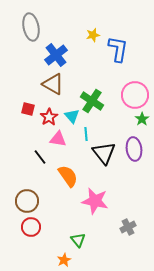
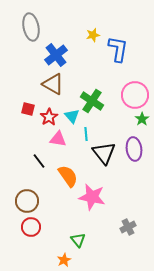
black line: moved 1 px left, 4 px down
pink star: moved 3 px left, 4 px up
